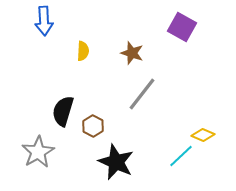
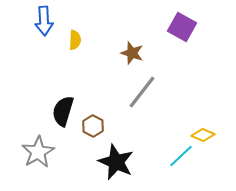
yellow semicircle: moved 8 px left, 11 px up
gray line: moved 2 px up
